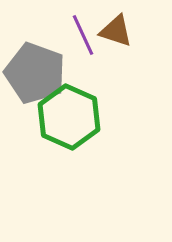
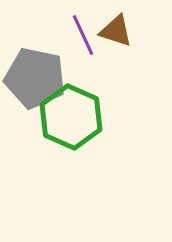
gray pentagon: moved 5 px down; rotated 8 degrees counterclockwise
green hexagon: moved 2 px right
